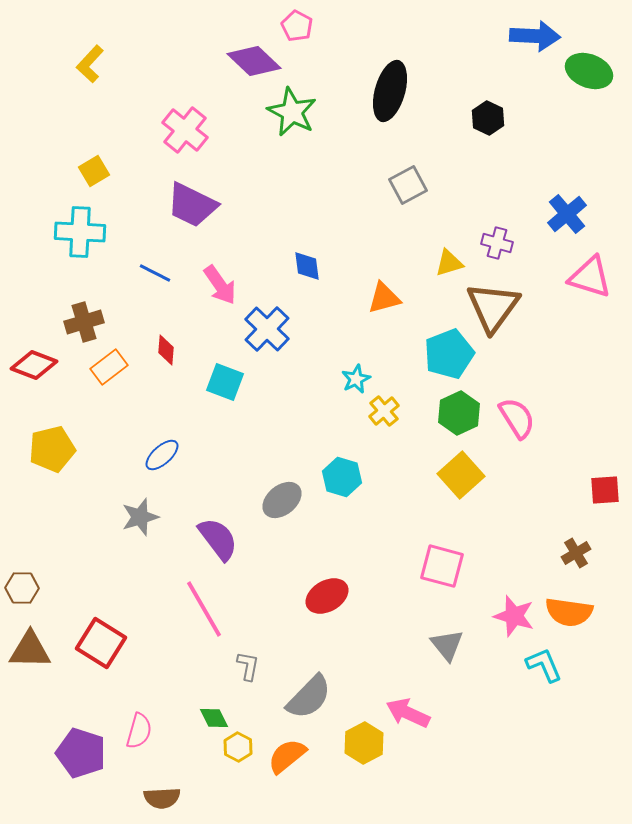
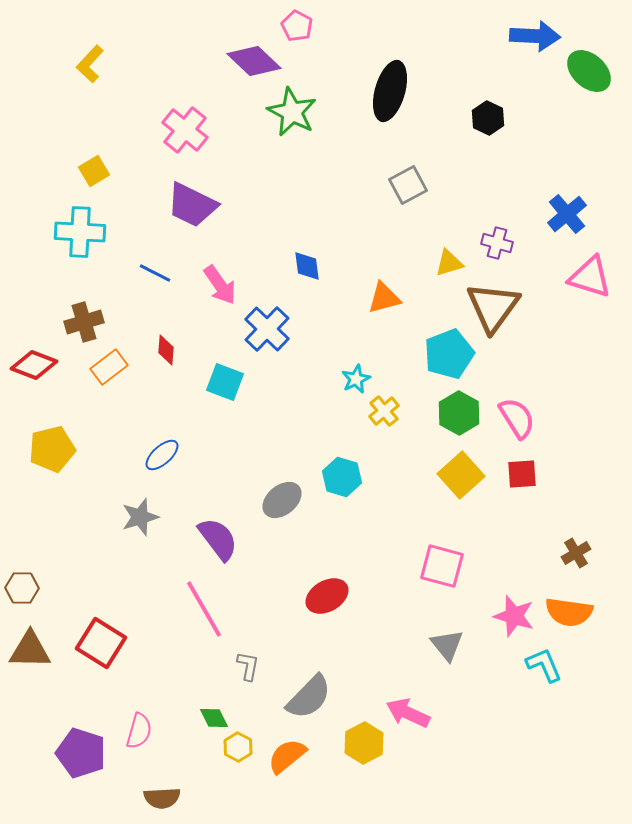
green ellipse at (589, 71): rotated 21 degrees clockwise
green hexagon at (459, 413): rotated 6 degrees counterclockwise
red square at (605, 490): moved 83 px left, 16 px up
